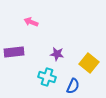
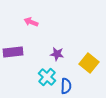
purple rectangle: moved 1 px left
cyan cross: rotated 24 degrees clockwise
blue semicircle: moved 7 px left; rotated 21 degrees counterclockwise
